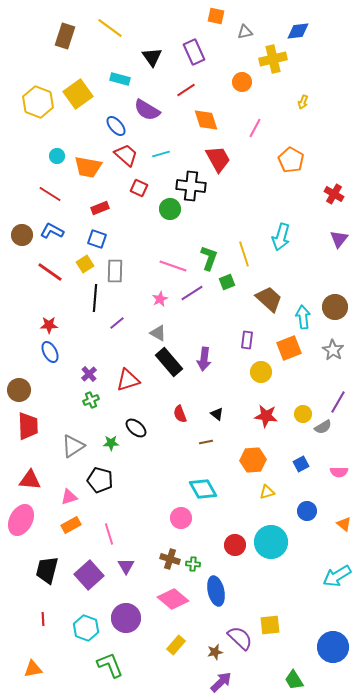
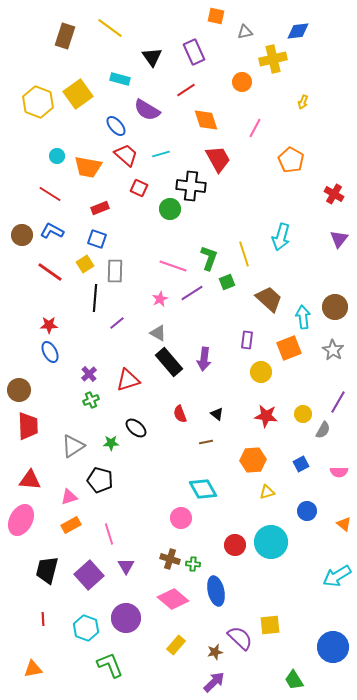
gray semicircle at (323, 427): moved 3 px down; rotated 30 degrees counterclockwise
purple arrow at (221, 682): moved 7 px left
